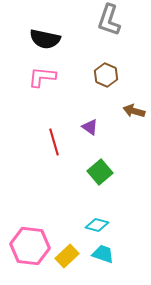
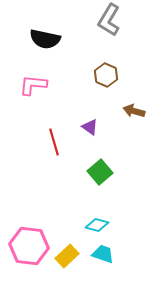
gray L-shape: rotated 12 degrees clockwise
pink L-shape: moved 9 px left, 8 px down
pink hexagon: moved 1 px left
